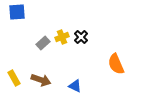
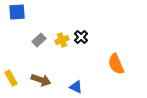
yellow cross: moved 3 px down
gray rectangle: moved 4 px left, 3 px up
yellow rectangle: moved 3 px left
blue triangle: moved 1 px right, 1 px down
